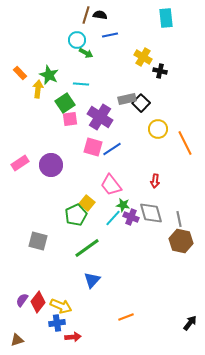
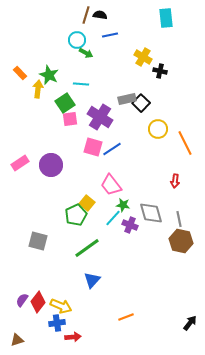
red arrow at (155, 181): moved 20 px right
purple cross at (131, 217): moved 1 px left, 8 px down
